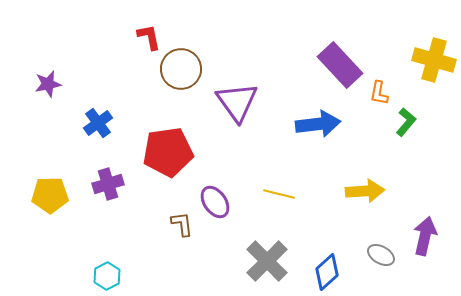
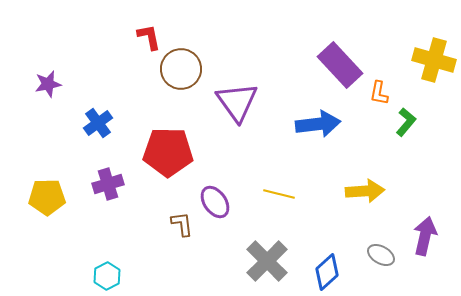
red pentagon: rotated 9 degrees clockwise
yellow pentagon: moved 3 px left, 2 px down
